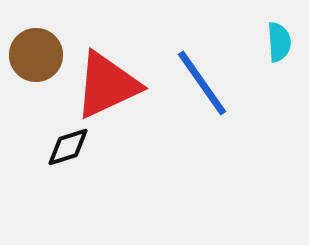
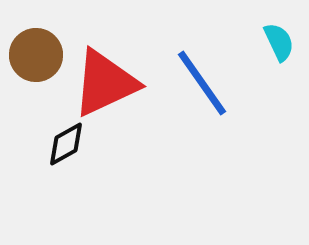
cyan semicircle: rotated 21 degrees counterclockwise
red triangle: moved 2 px left, 2 px up
black diamond: moved 2 px left, 3 px up; rotated 12 degrees counterclockwise
